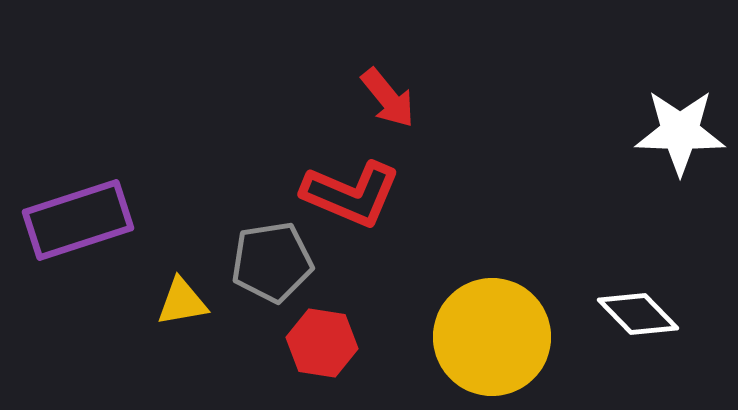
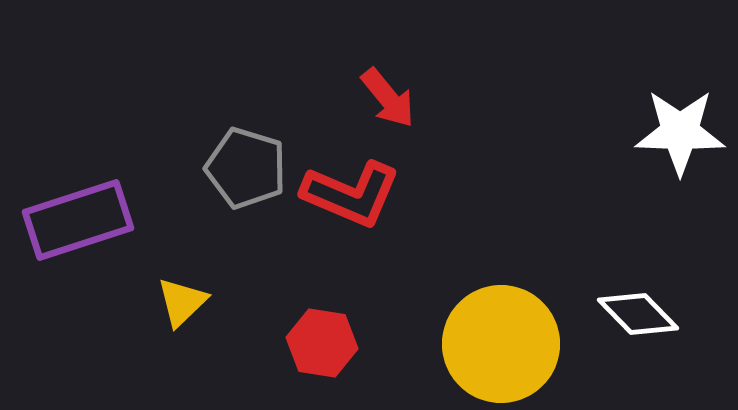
gray pentagon: moved 26 px left, 94 px up; rotated 26 degrees clockwise
yellow triangle: rotated 34 degrees counterclockwise
yellow circle: moved 9 px right, 7 px down
